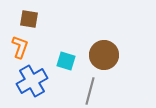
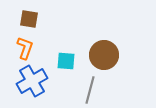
orange L-shape: moved 5 px right, 1 px down
cyan square: rotated 12 degrees counterclockwise
gray line: moved 1 px up
